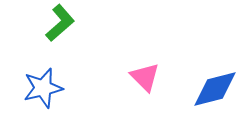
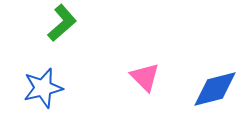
green L-shape: moved 2 px right
